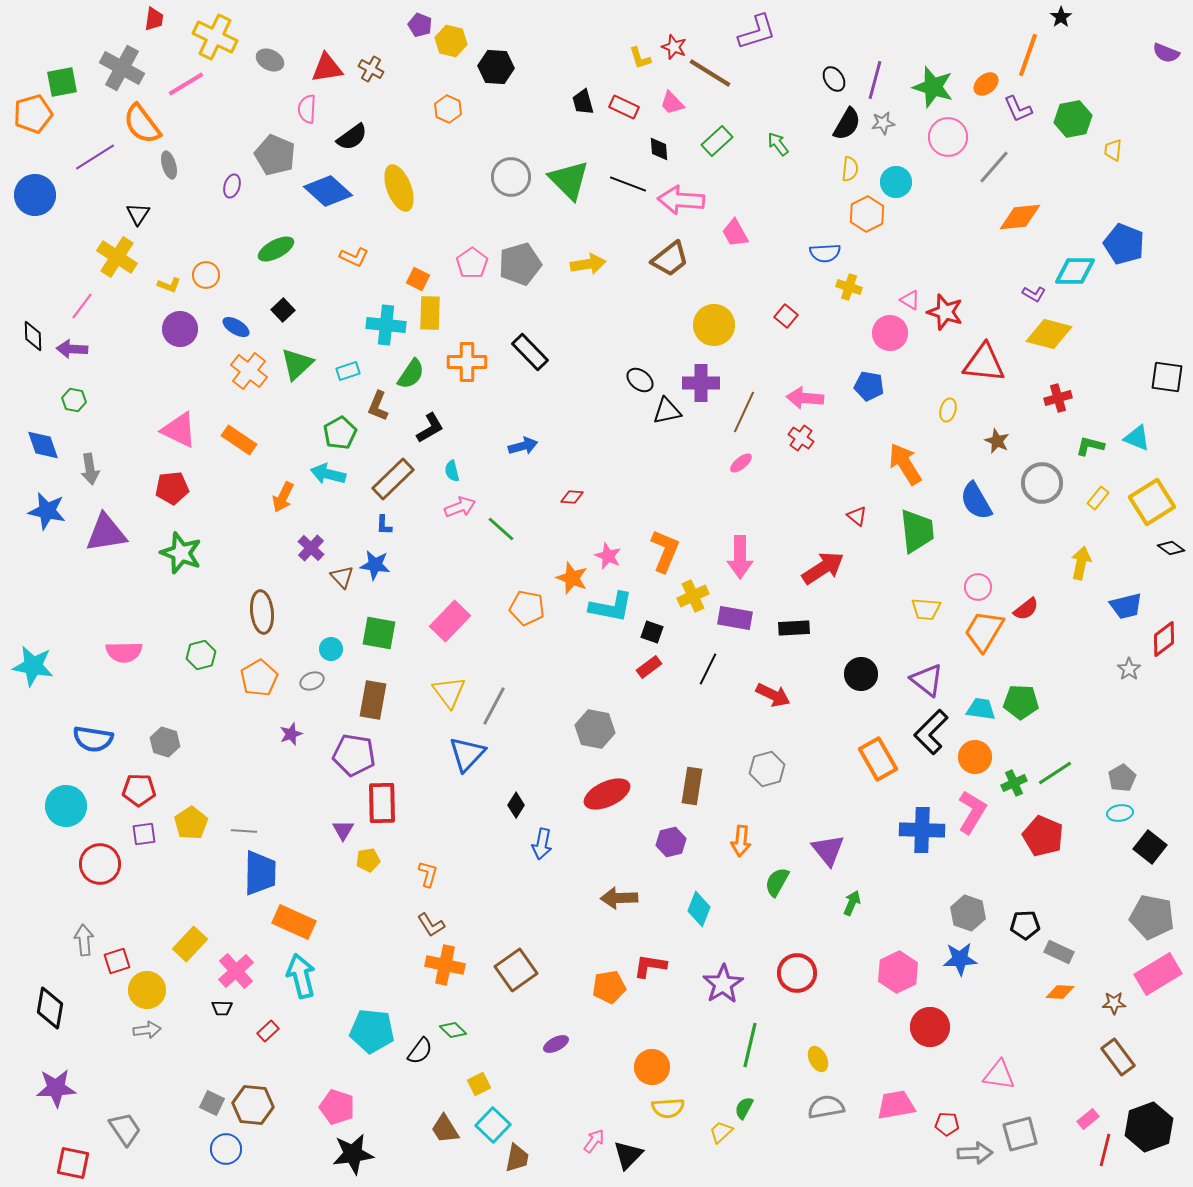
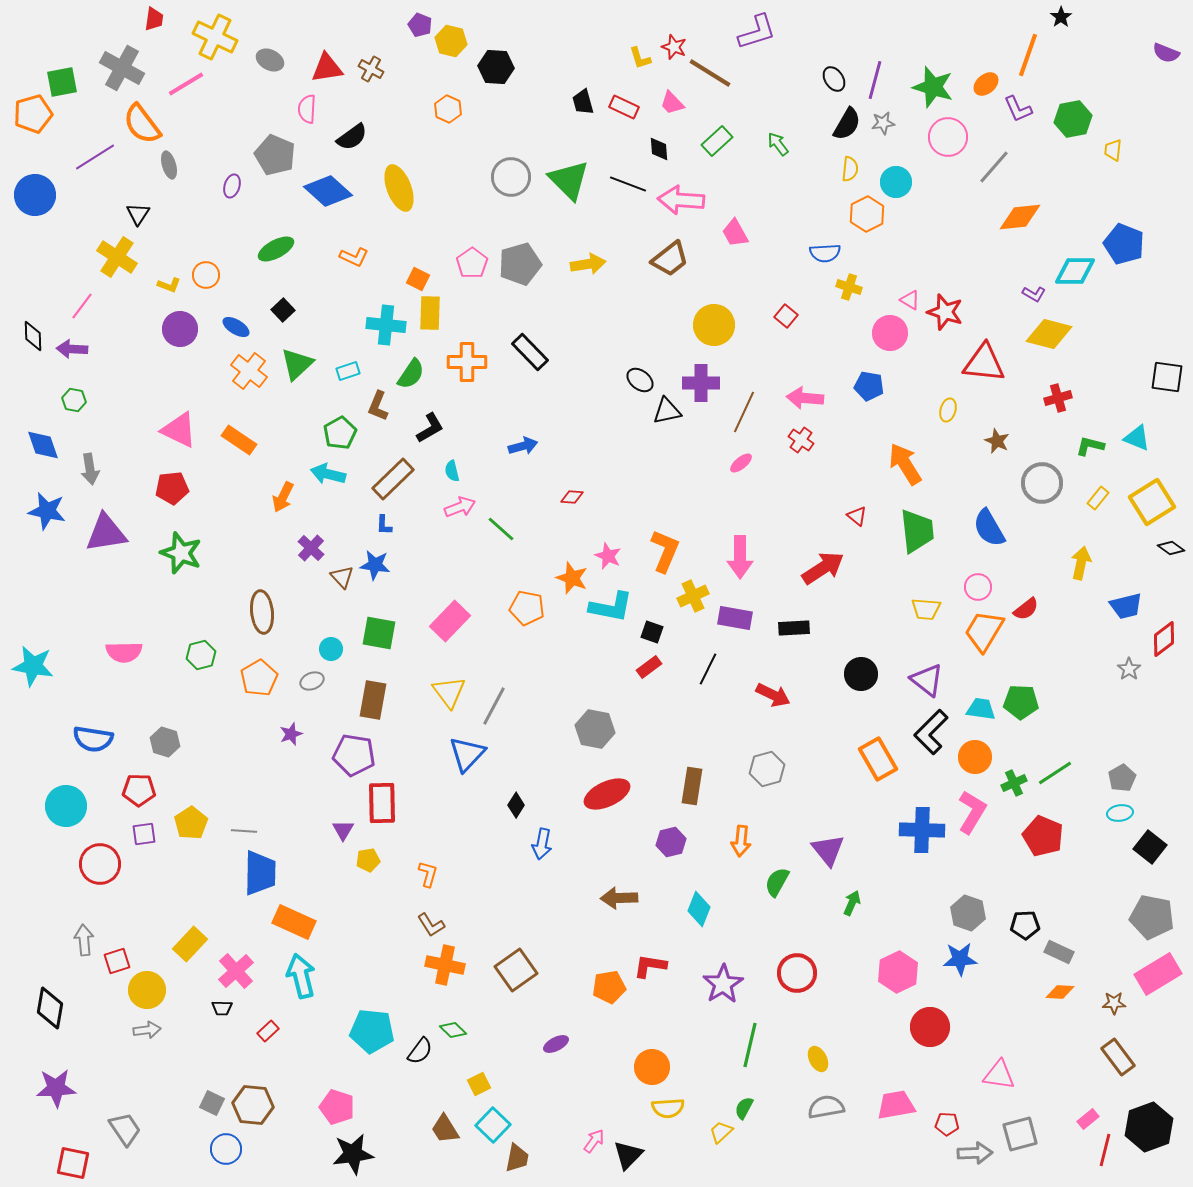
red cross at (801, 438): moved 2 px down
blue semicircle at (976, 501): moved 13 px right, 27 px down
